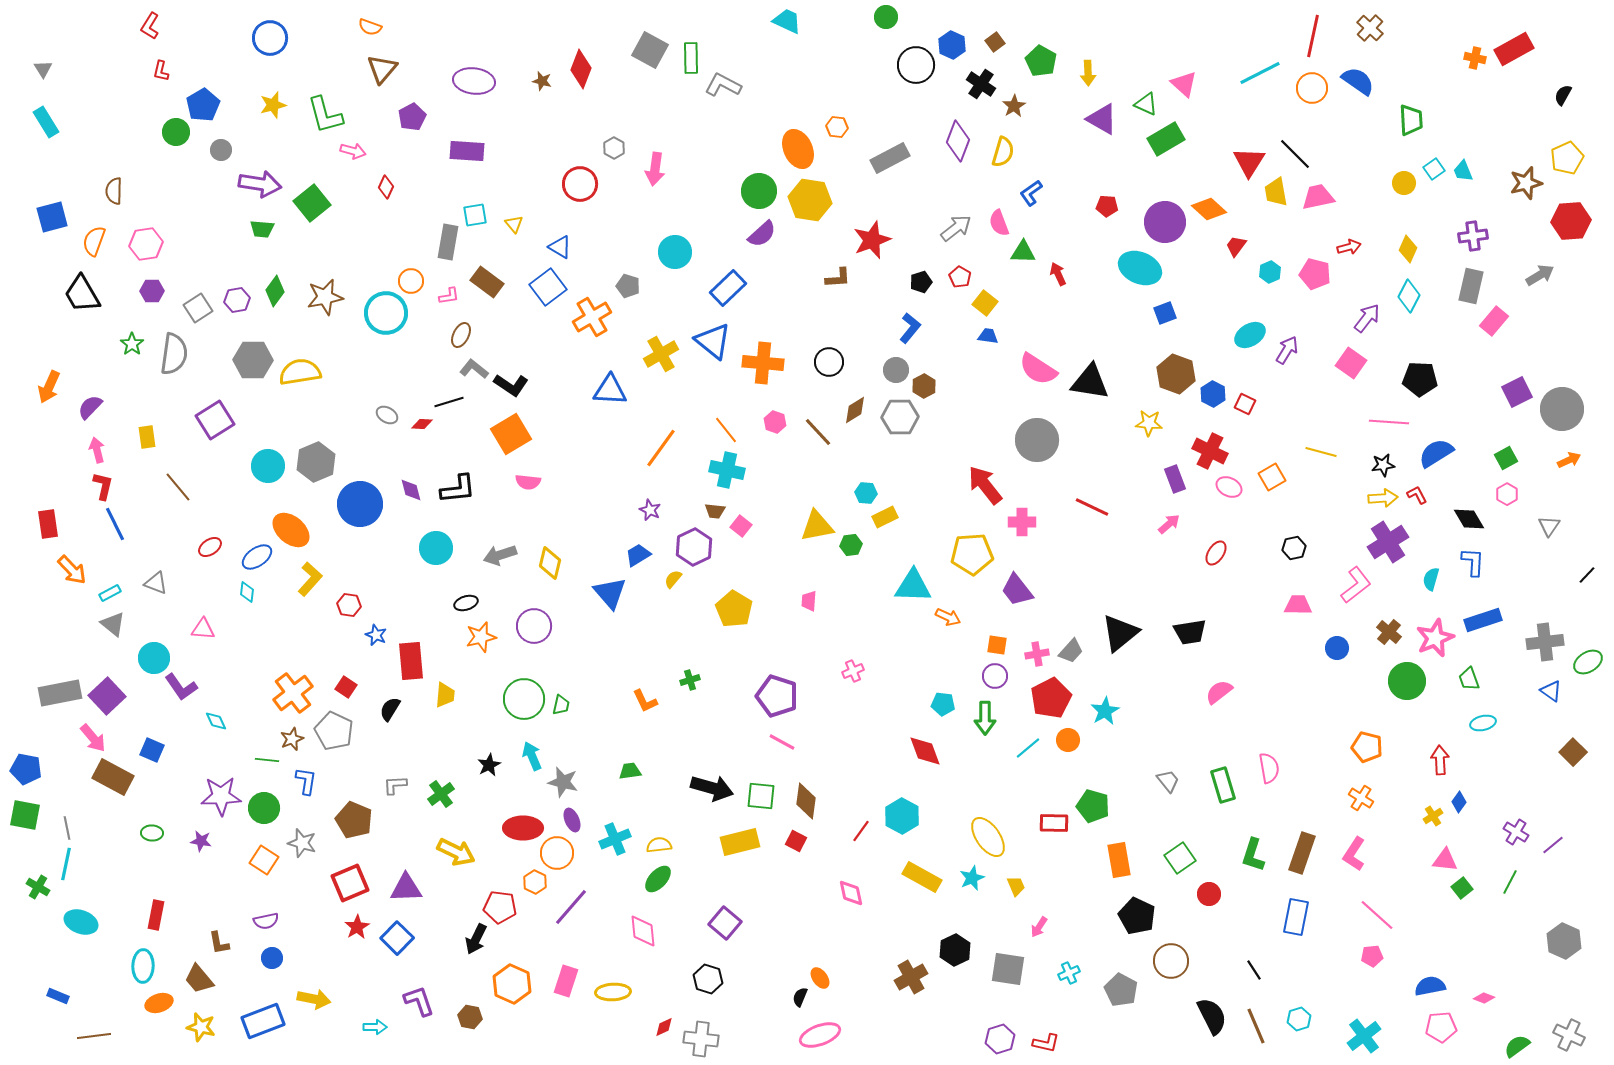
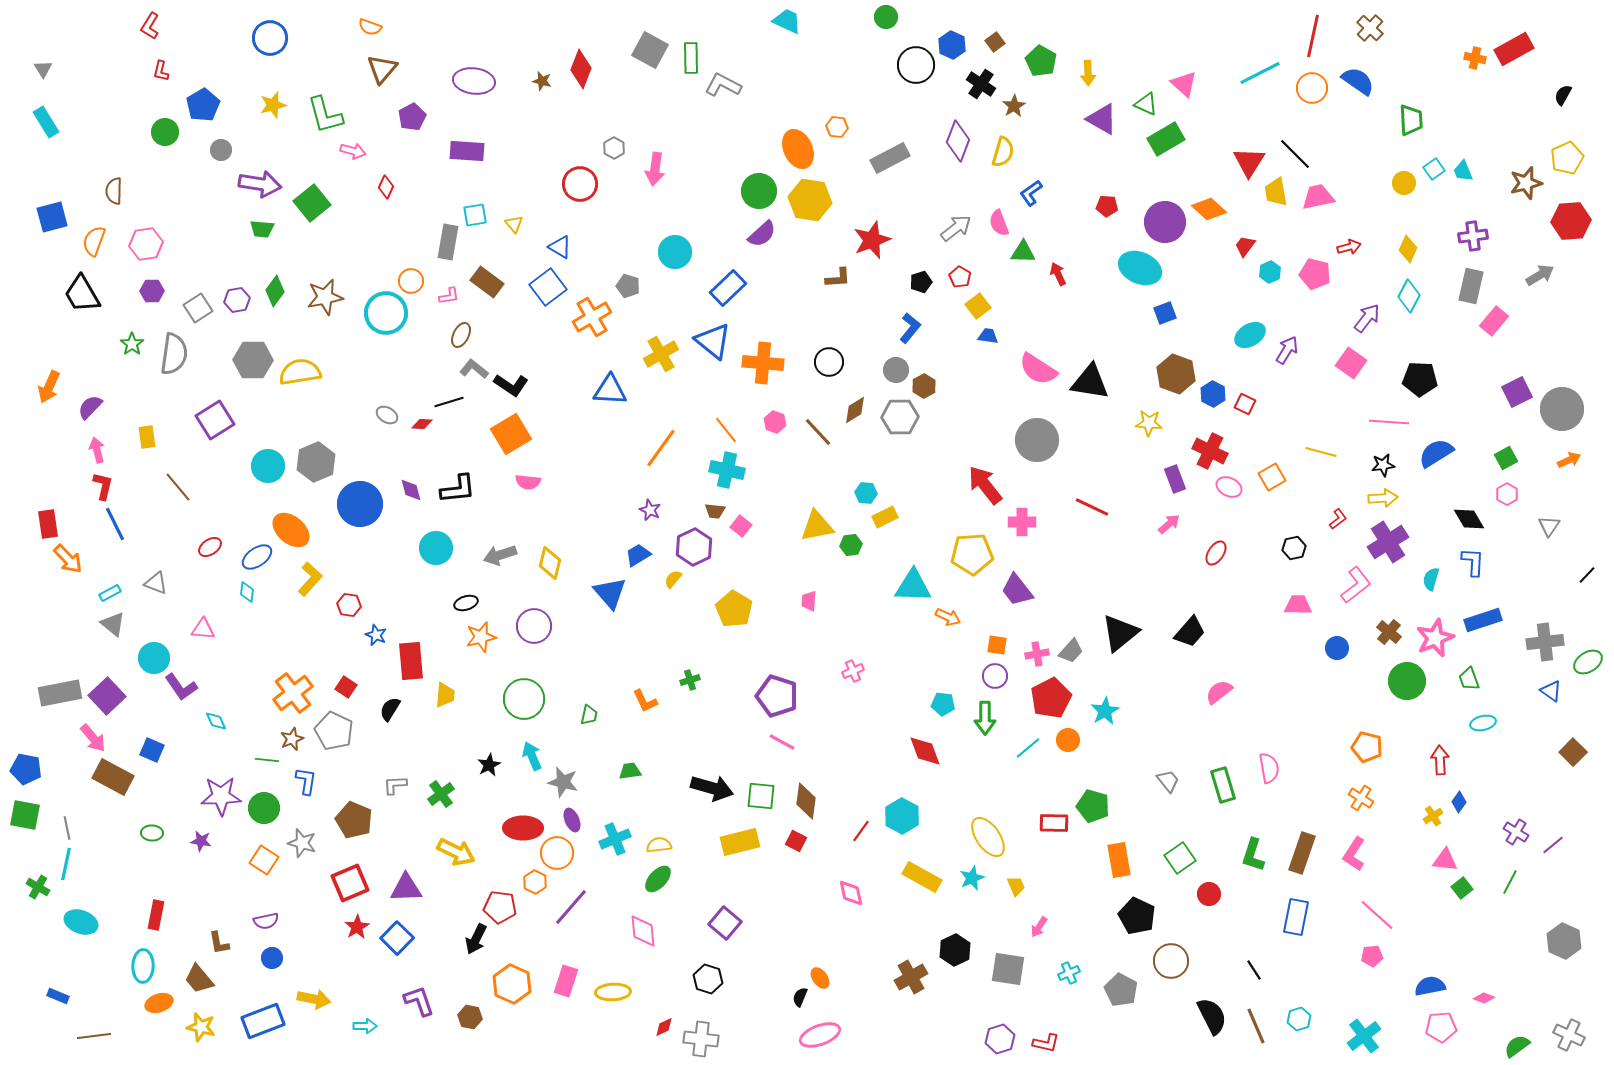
green circle at (176, 132): moved 11 px left
red trapezoid at (1236, 246): moved 9 px right
yellow square at (985, 303): moved 7 px left, 3 px down; rotated 15 degrees clockwise
red L-shape at (1417, 495): moved 79 px left, 24 px down; rotated 80 degrees clockwise
orange arrow at (72, 570): moved 4 px left, 11 px up
black trapezoid at (1190, 632): rotated 40 degrees counterclockwise
green trapezoid at (561, 705): moved 28 px right, 10 px down
cyan arrow at (375, 1027): moved 10 px left, 1 px up
